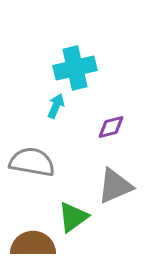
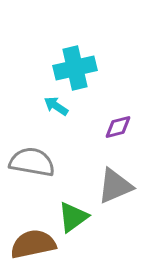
cyan arrow: rotated 80 degrees counterclockwise
purple diamond: moved 7 px right
brown semicircle: rotated 12 degrees counterclockwise
